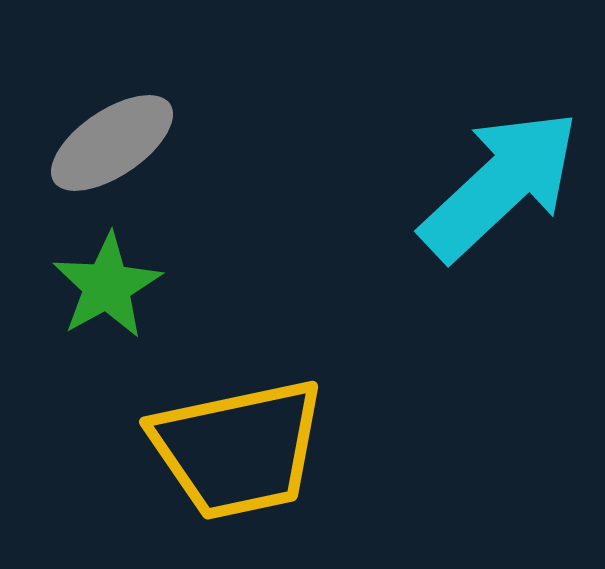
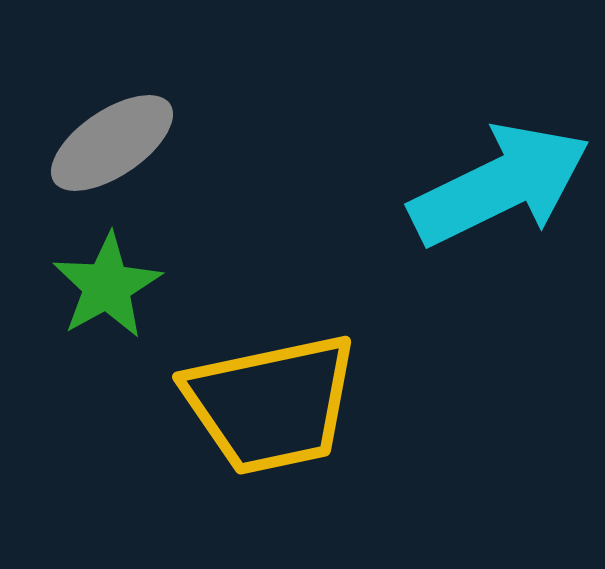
cyan arrow: rotated 17 degrees clockwise
yellow trapezoid: moved 33 px right, 45 px up
